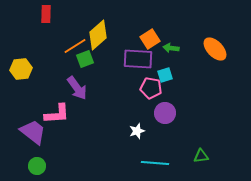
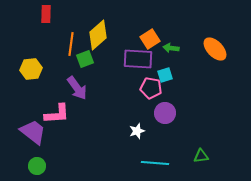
orange line: moved 4 px left, 2 px up; rotated 50 degrees counterclockwise
yellow hexagon: moved 10 px right
